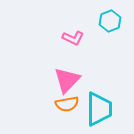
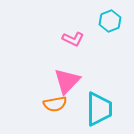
pink L-shape: moved 1 px down
pink triangle: moved 1 px down
orange semicircle: moved 12 px left
